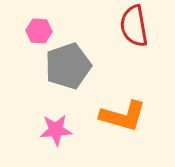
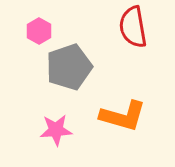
red semicircle: moved 1 px left, 1 px down
pink hexagon: rotated 25 degrees clockwise
gray pentagon: moved 1 px right, 1 px down
